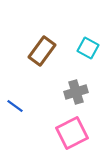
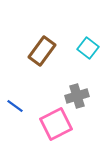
cyan square: rotated 10 degrees clockwise
gray cross: moved 1 px right, 4 px down
pink square: moved 16 px left, 9 px up
